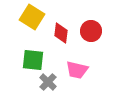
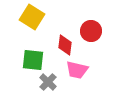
red diamond: moved 4 px right, 12 px down
